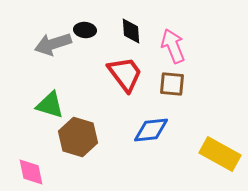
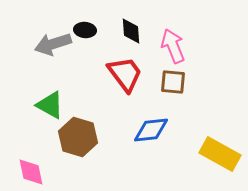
brown square: moved 1 px right, 2 px up
green triangle: rotated 12 degrees clockwise
